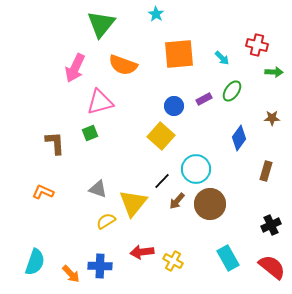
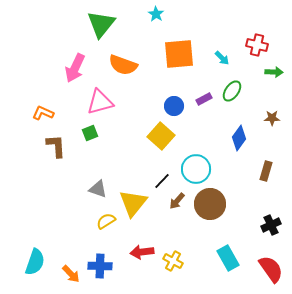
brown L-shape: moved 1 px right, 3 px down
orange L-shape: moved 79 px up
red semicircle: moved 1 px left, 2 px down; rotated 16 degrees clockwise
